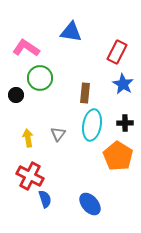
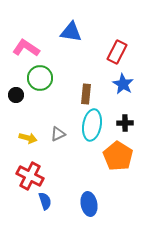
brown rectangle: moved 1 px right, 1 px down
gray triangle: rotated 28 degrees clockwise
yellow arrow: rotated 114 degrees clockwise
blue semicircle: moved 2 px down
blue ellipse: moved 1 px left; rotated 30 degrees clockwise
